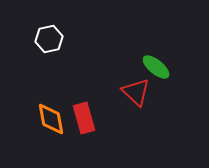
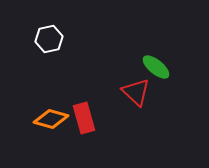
orange diamond: rotated 64 degrees counterclockwise
